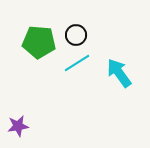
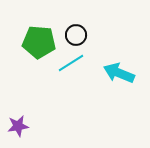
cyan line: moved 6 px left
cyan arrow: rotated 32 degrees counterclockwise
